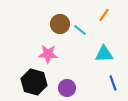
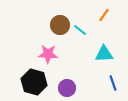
brown circle: moved 1 px down
